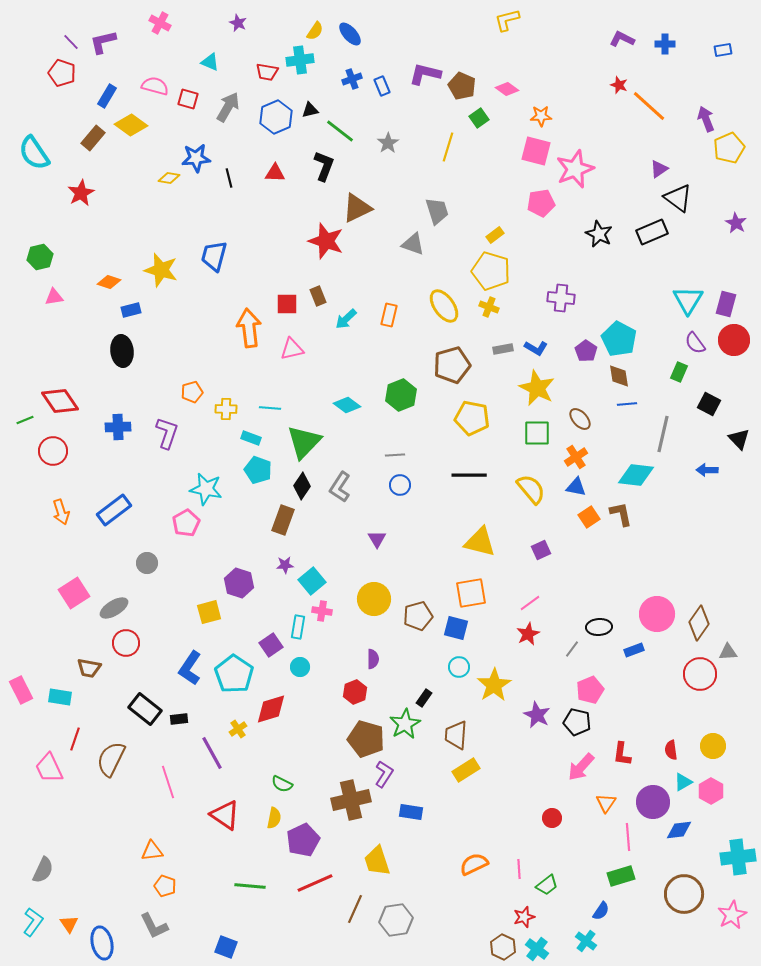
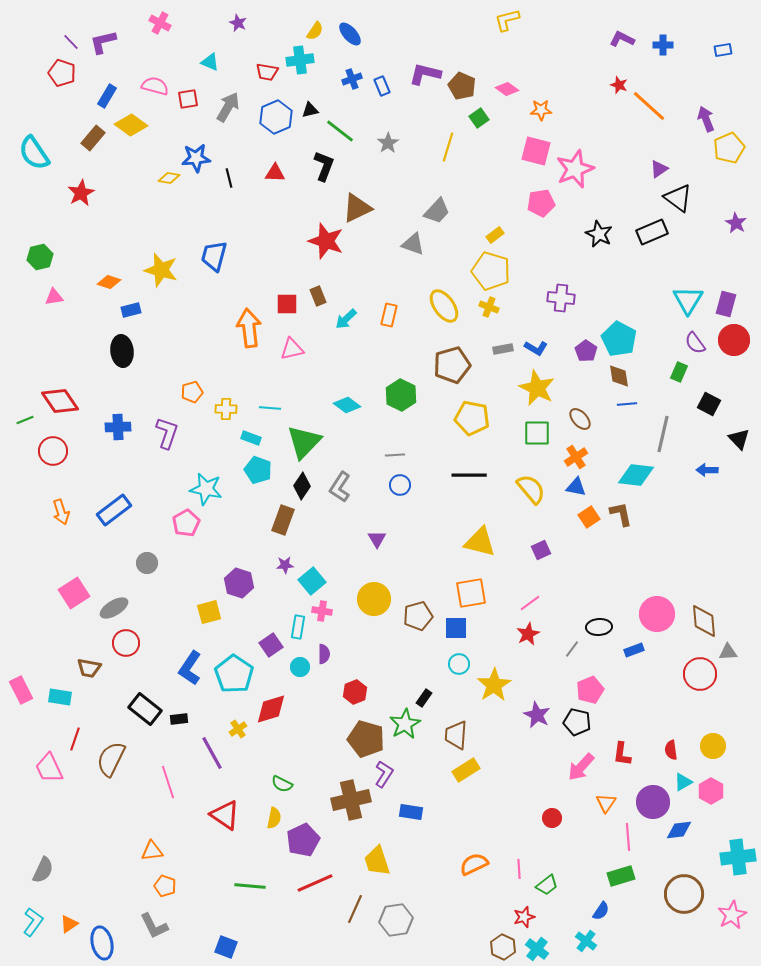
blue cross at (665, 44): moved 2 px left, 1 px down
red square at (188, 99): rotated 25 degrees counterclockwise
orange star at (541, 116): moved 6 px up
gray trapezoid at (437, 211): rotated 60 degrees clockwise
green hexagon at (401, 395): rotated 12 degrees counterclockwise
brown diamond at (699, 623): moved 5 px right, 2 px up; rotated 40 degrees counterclockwise
blue square at (456, 628): rotated 15 degrees counterclockwise
purple semicircle at (373, 659): moved 49 px left, 5 px up
cyan circle at (459, 667): moved 3 px up
orange triangle at (69, 924): rotated 30 degrees clockwise
